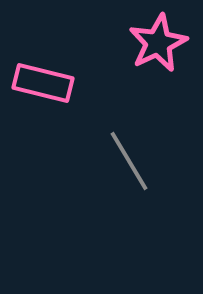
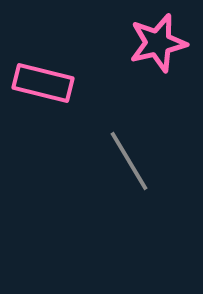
pink star: rotated 12 degrees clockwise
